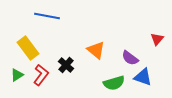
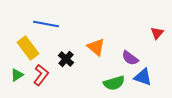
blue line: moved 1 px left, 8 px down
red triangle: moved 6 px up
orange triangle: moved 3 px up
black cross: moved 6 px up
